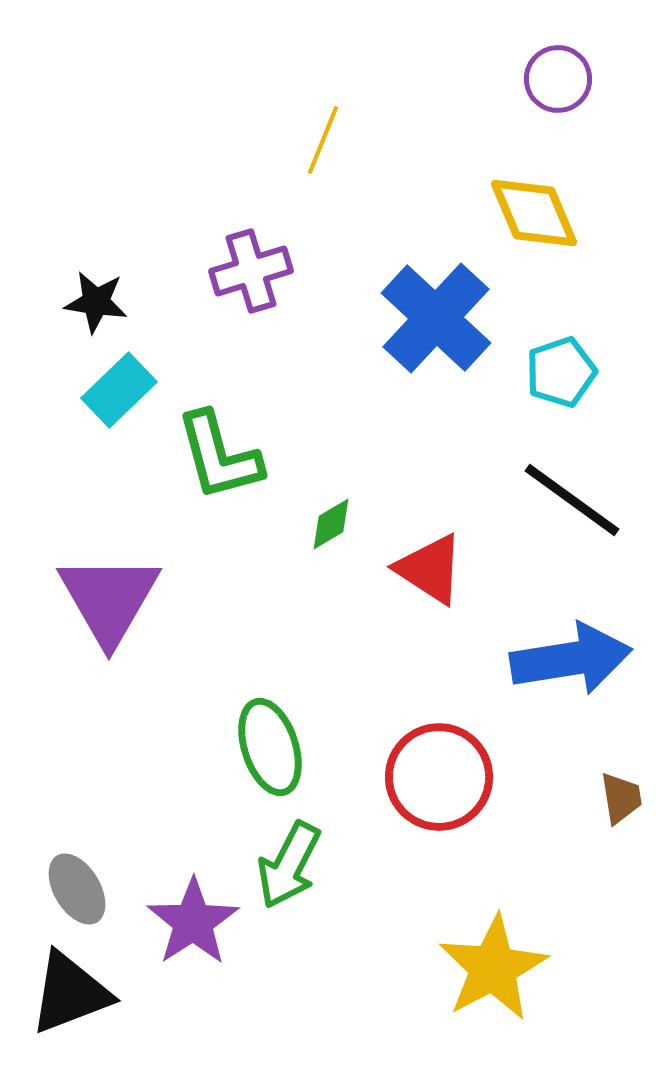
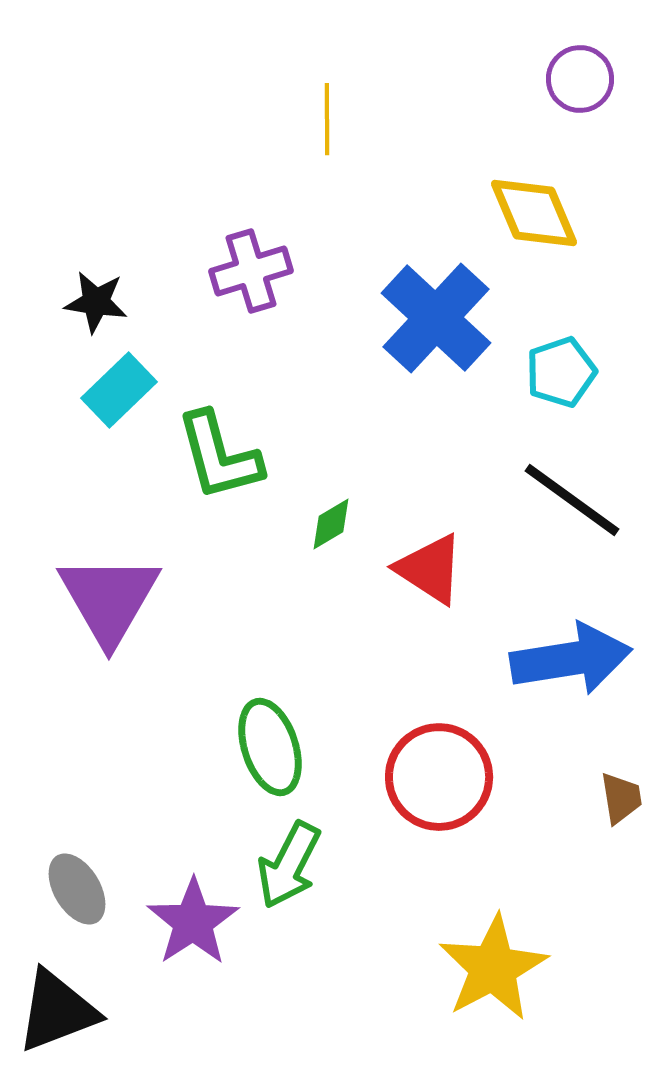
purple circle: moved 22 px right
yellow line: moved 4 px right, 21 px up; rotated 22 degrees counterclockwise
black triangle: moved 13 px left, 18 px down
